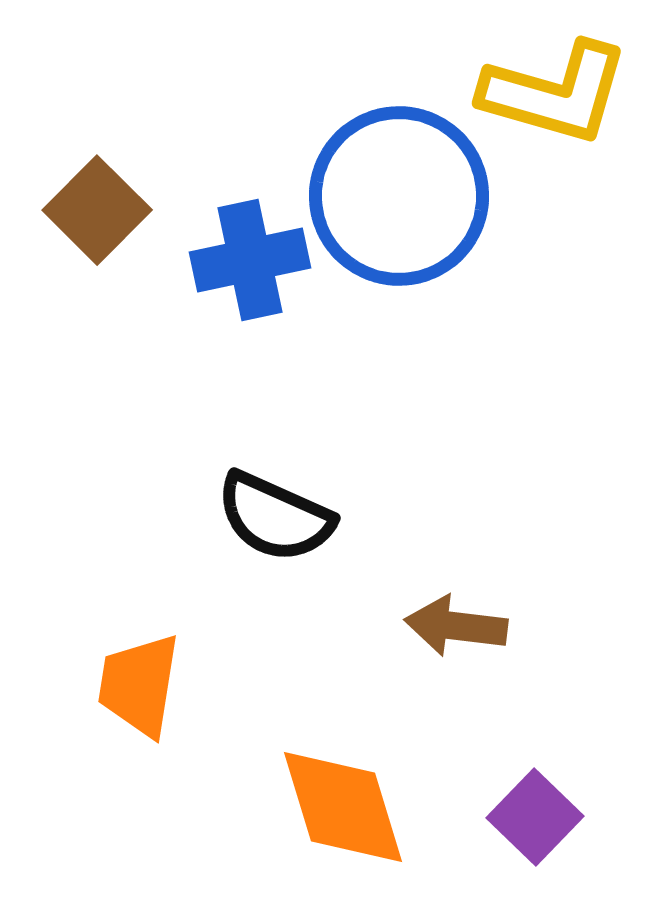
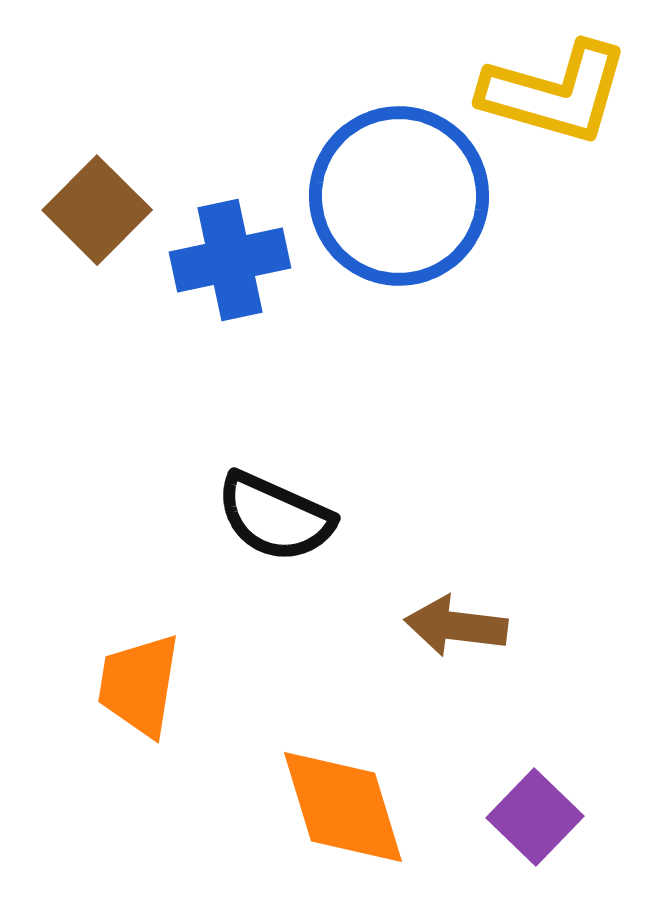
blue cross: moved 20 px left
